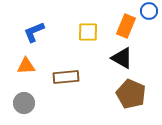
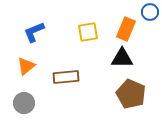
blue circle: moved 1 px right, 1 px down
orange rectangle: moved 3 px down
yellow square: rotated 10 degrees counterclockwise
black triangle: rotated 30 degrees counterclockwise
orange triangle: rotated 36 degrees counterclockwise
